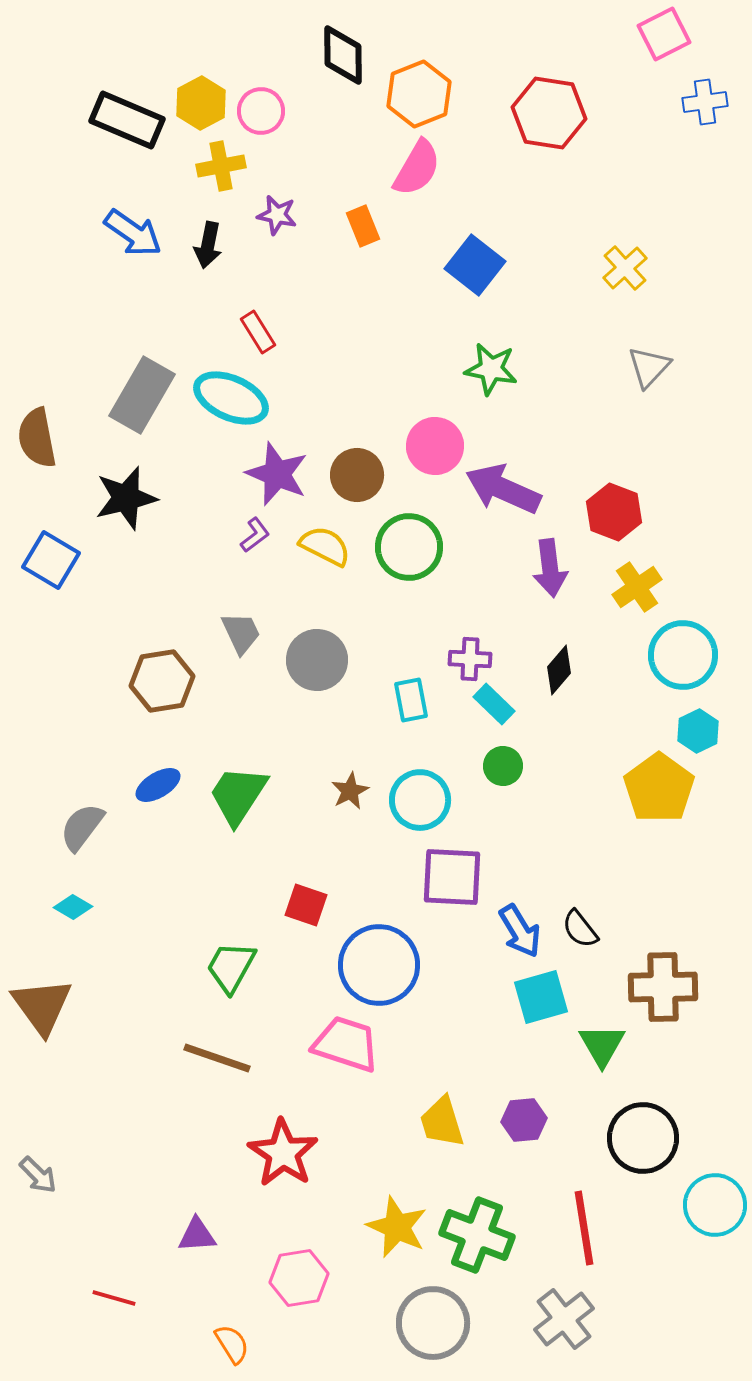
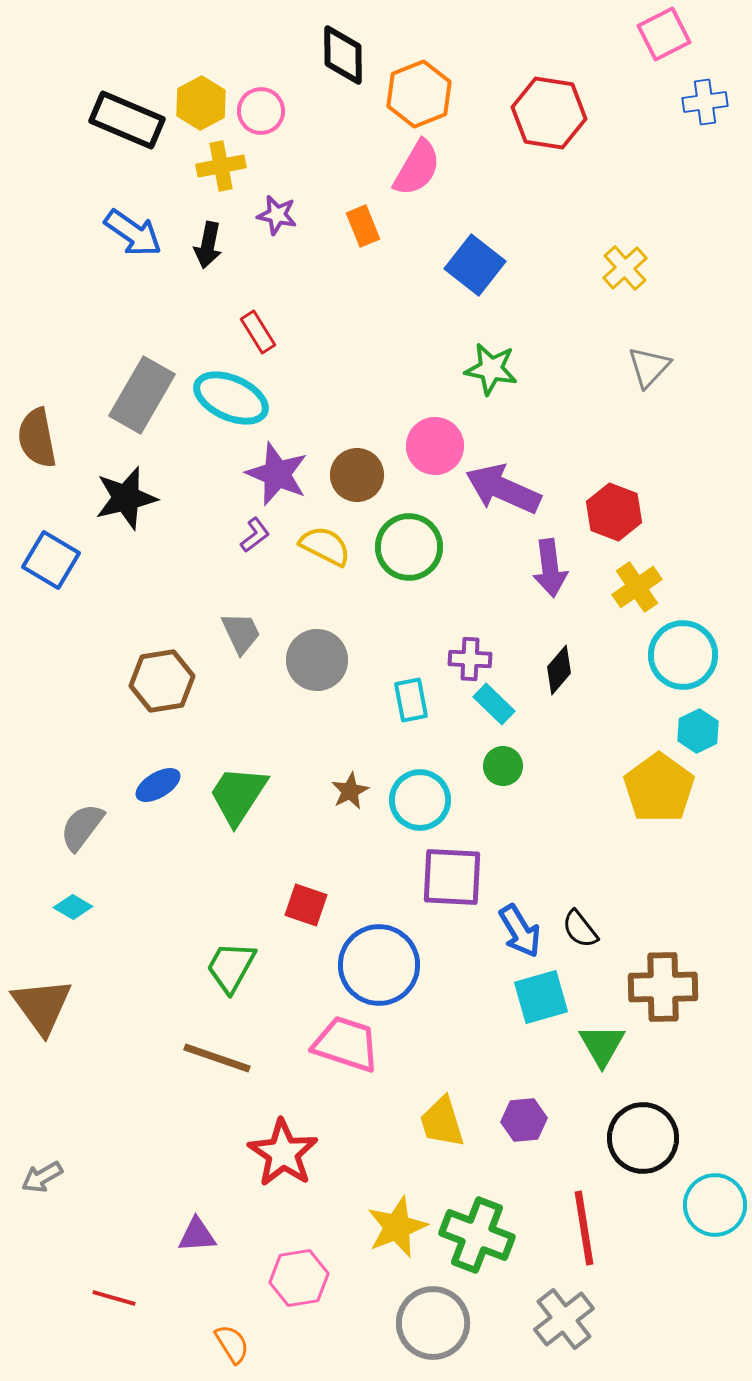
gray arrow at (38, 1175): moved 4 px right, 2 px down; rotated 105 degrees clockwise
yellow star at (397, 1227): rotated 26 degrees clockwise
